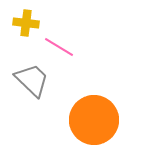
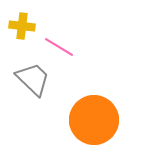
yellow cross: moved 4 px left, 3 px down
gray trapezoid: moved 1 px right, 1 px up
